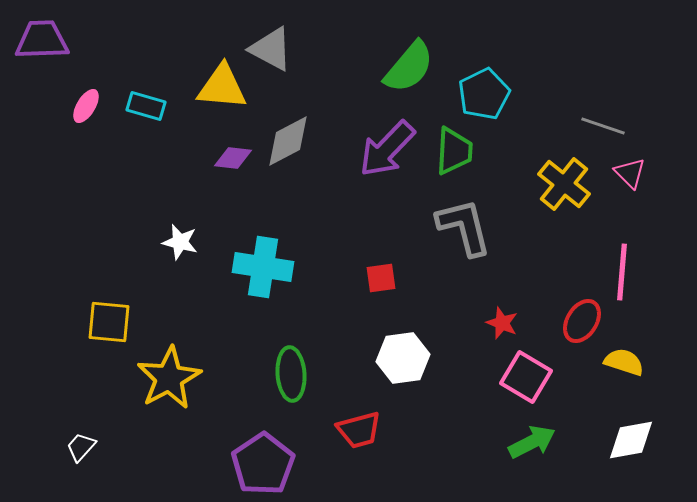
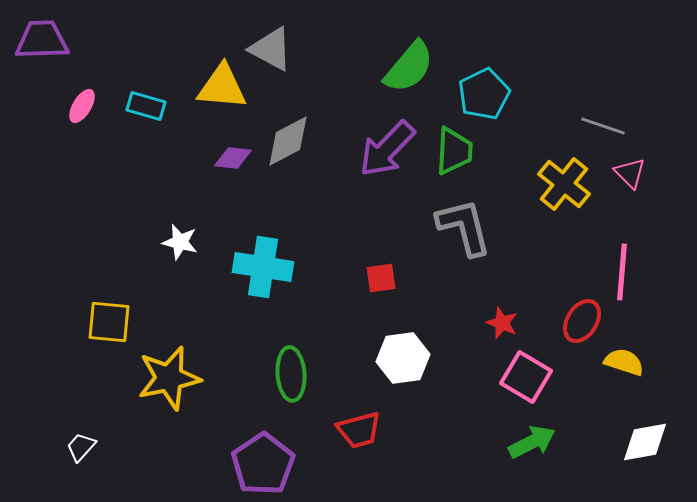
pink ellipse: moved 4 px left
yellow star: rotated 16 degrees clockwise
white diamond: moved 14 px right, 2 px down
